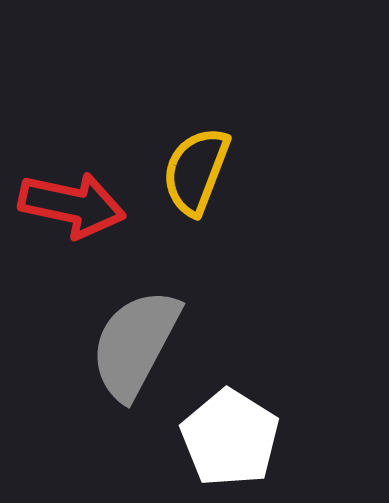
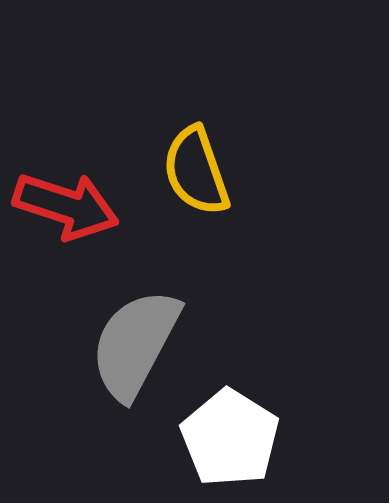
yellow semicircle: rotated 40 degrees counterclockwise
red arrow: moved 6 px left, 1 px down; rotated 6 degrees clockwise
